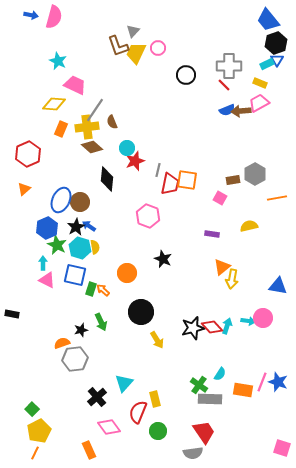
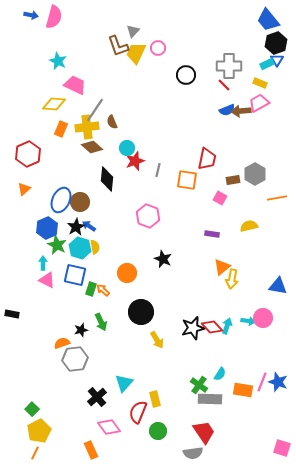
red trapezoid at (170, 184): moved 37 px right, 25 px up
orange rectangle at (89, 450): moved 2 px right
